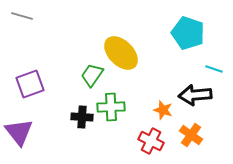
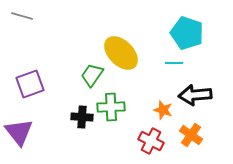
cyan pentagon: moved 1 px left
cyan line: moved 40 px left, 6 px up; rotated 18 degrees counterclockwise
